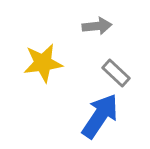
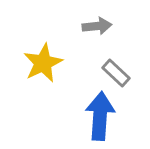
yellow star: rotated 18 degrees counterclockwise
blue arrow: rotated 30 degrees counterclockwise
